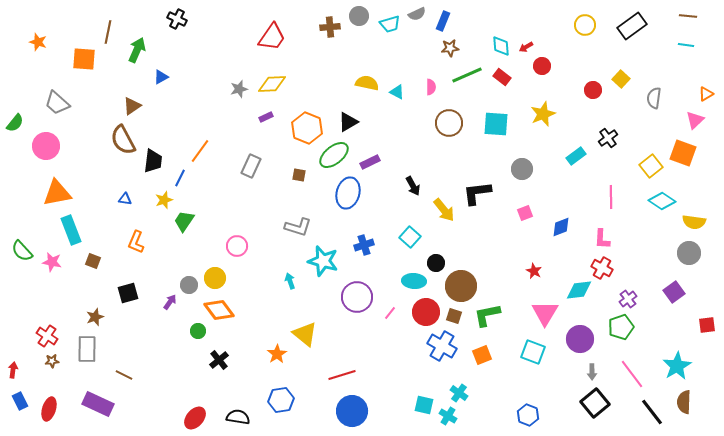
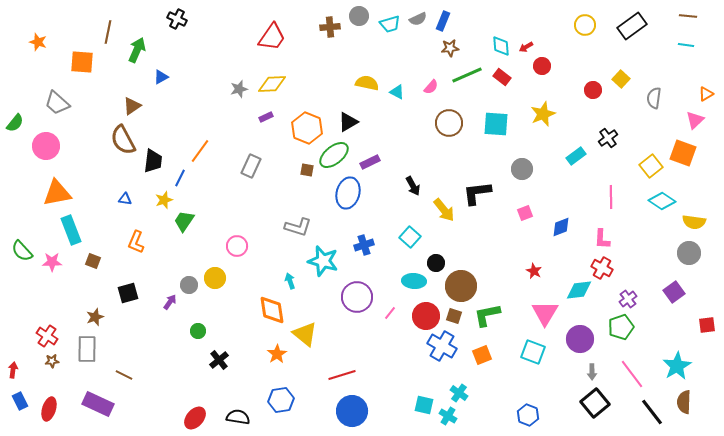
gray semicircle at (417, 14): moved 1 px right, 5 px down
orange square at (84, 59): moved 2 px left, 3 px down
pink semicircle at (431, 87): rotated 42 degrees clockwise
brown square at (299, 175): moved 8 px right, 5 px up
pink star at (52, 262): rotated 12 degrees counterclockwise
orange diamond at (219, 310): moved 53 px right; rotated 28 degrees clockwise
red circle at (426, 312): moved 4 px down
